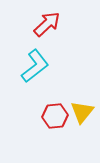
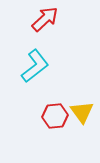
red arrow: moved 2 px left, 5 px up
yellow triangle: rotated 15 degrees counterclockwise
